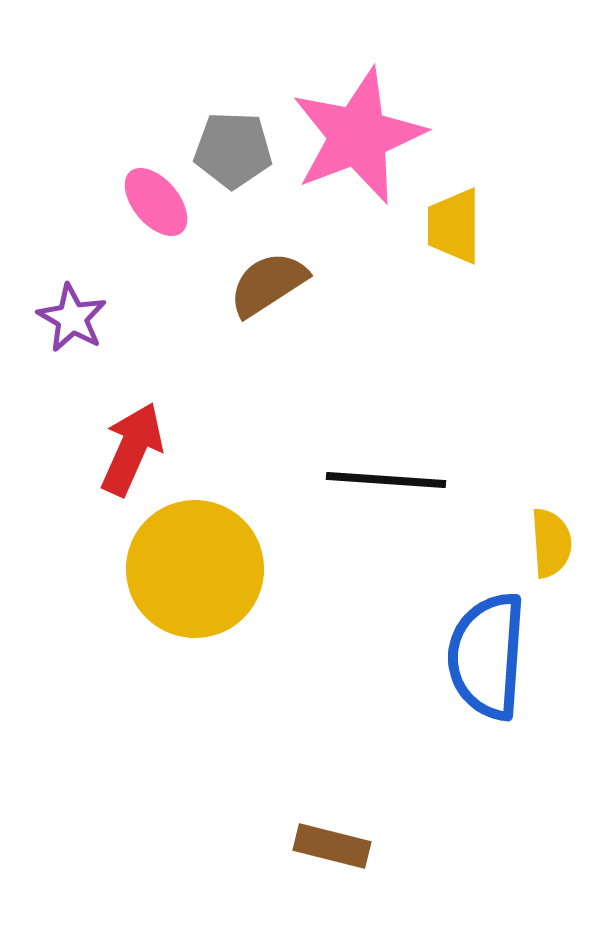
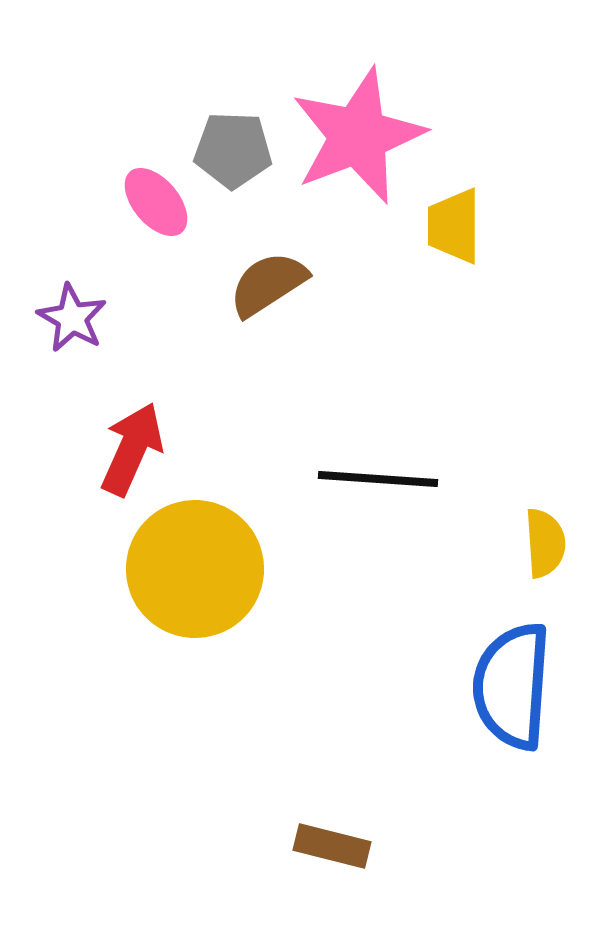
black line: moved 8 px left, 1 px up
yellow semicircle: moved 6 px left
blue semicircle: moved 25 px right, 30 px down
